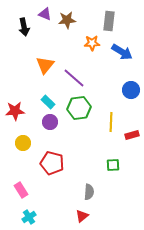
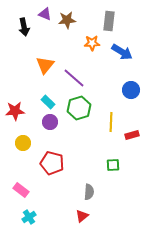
green hexagon: rotated 10 degrees counterclockwise
pink rectangle: rotated 21 degrees counterclockwise
